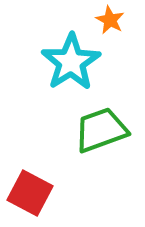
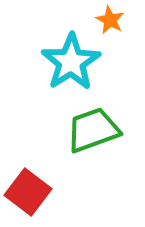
green trapezoid: moved 8 px left
red square: moved 2 px left, 1 px up; rotated 9 degrees clockwise
